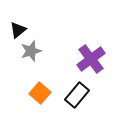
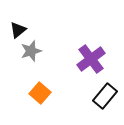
black rectangle: moved 28 px right, 1 px down
